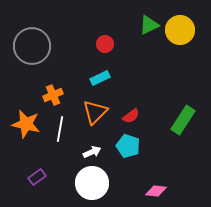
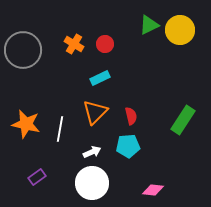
gray circle: moved 9 px left, 4 px down
orange cross: moved 21 px right, 51 px up; rotated 36 degrees counterclockwise
red semicircle: rotated 66 degrees counterclockwise
cyan pentagon: rotated 25 degrees counterclockwise
pink diamond: moved 3 px left, 1 px up
